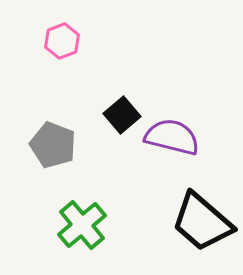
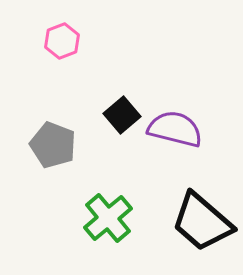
purple semicircle: moved 3 px right, 8 px up
green cross: moved 26 px right, 7 px up
